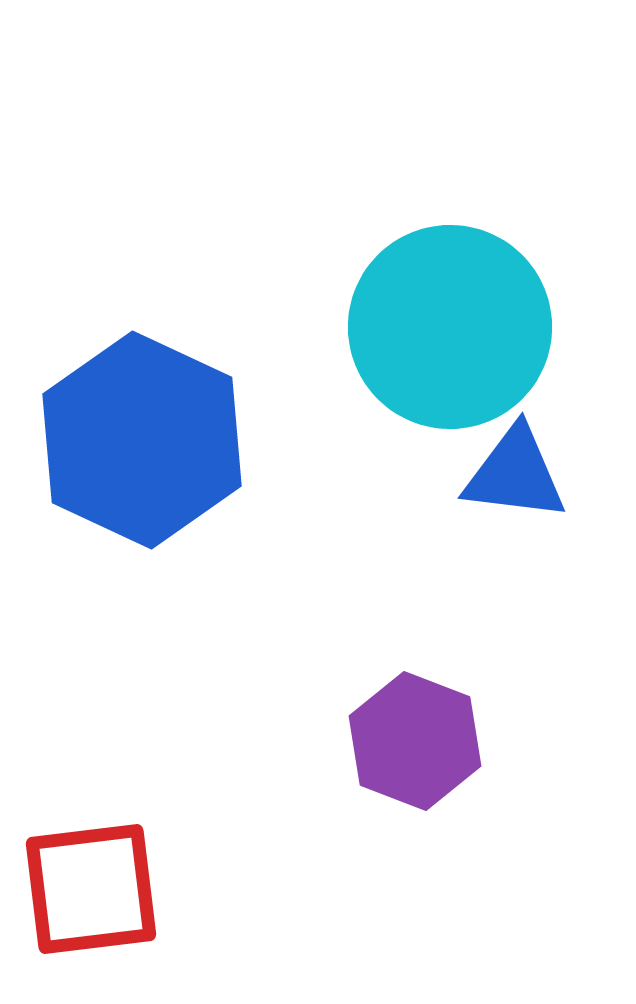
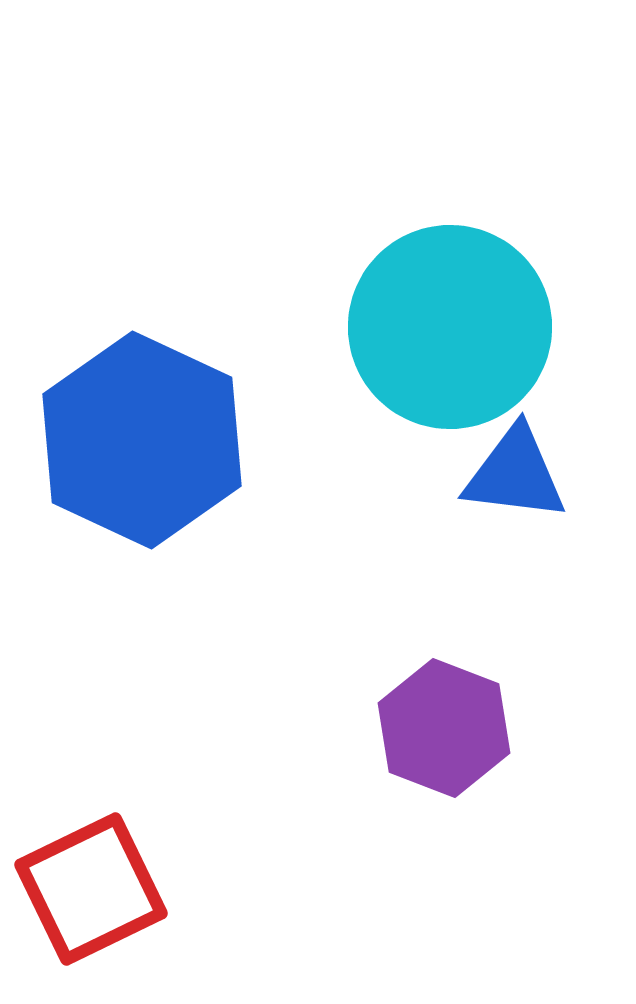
purple hexagon: moved 29 px right, 13 px up
red square: rotated 19 degrees counterclockwise
